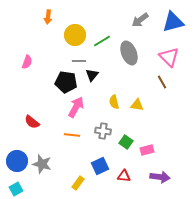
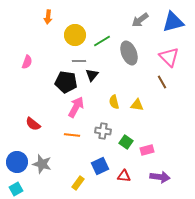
red semicircle: moved 1 px right, 2 px down
blue circle: moved 1 px down
